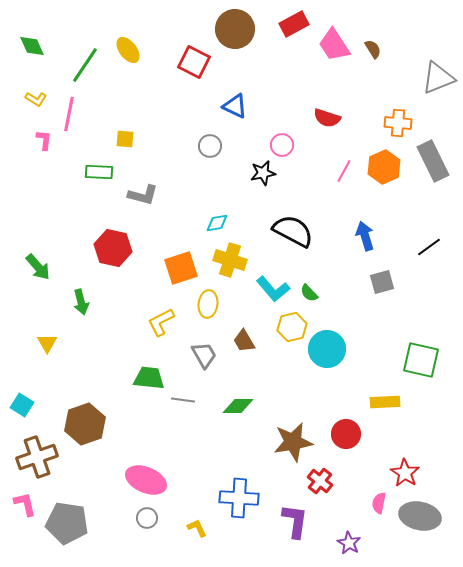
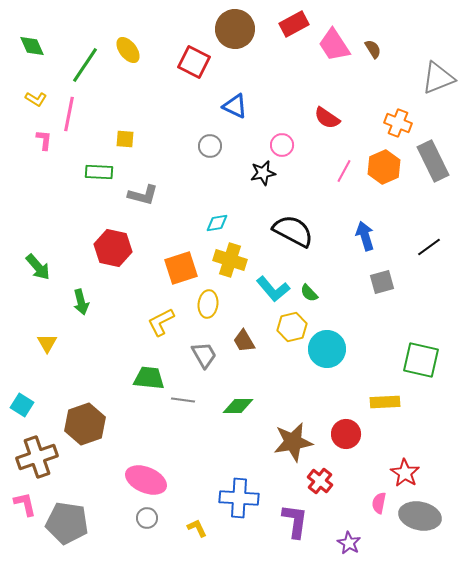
red semicircle at (327, 118): rotated 16 degrees clockwise
orange cross at (398, 123): rotated 16 degrees clockwise
